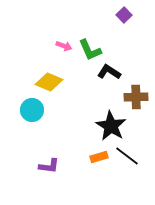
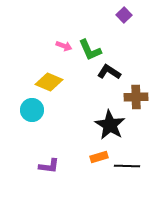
black star: moved 1 px left, 1 px up
black line: moved 10 px down; rotated 35 degrees counterclockwise
